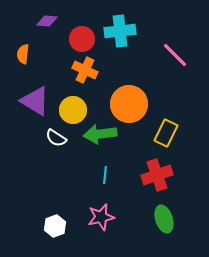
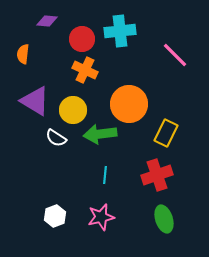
white hexagon: moved 10 px up
